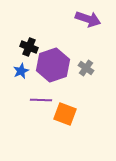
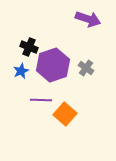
orange square: rotated 20 degrees clockwise
